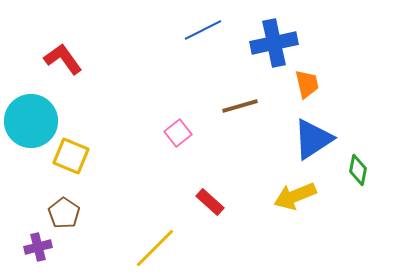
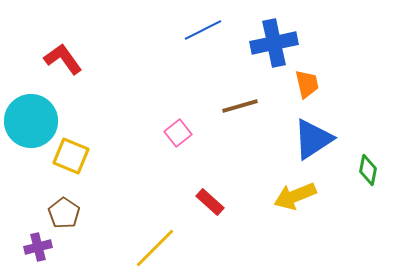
green diamond: moved 10 px right
